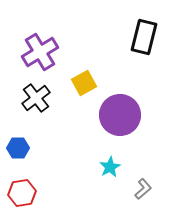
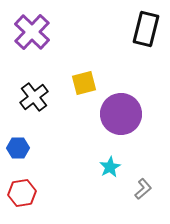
black rectangle: moved 2 px right, 8 px up
purple cross: moved 8 px left, 20 px up; rotated 15 degrees counterclockwise
yellow square: rotated 15 degrees clockwise
black cross: moved 2 px left, 1 px up
purple circle: moved 1 px right, 1 px up
